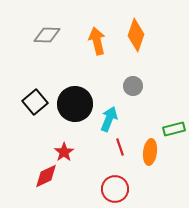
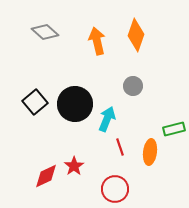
gray diamond: moved 2 px left, 3 px up; rotated 40 degrees clockwise
cyan arrow: moved 2 px left
red star: moved 10 px right, 14 px down
